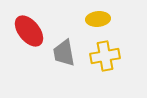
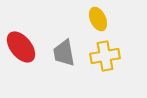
yellow ellipse: rotated 70 degrees clockwise
red ellipse: moved 8 px left, 16 px down
